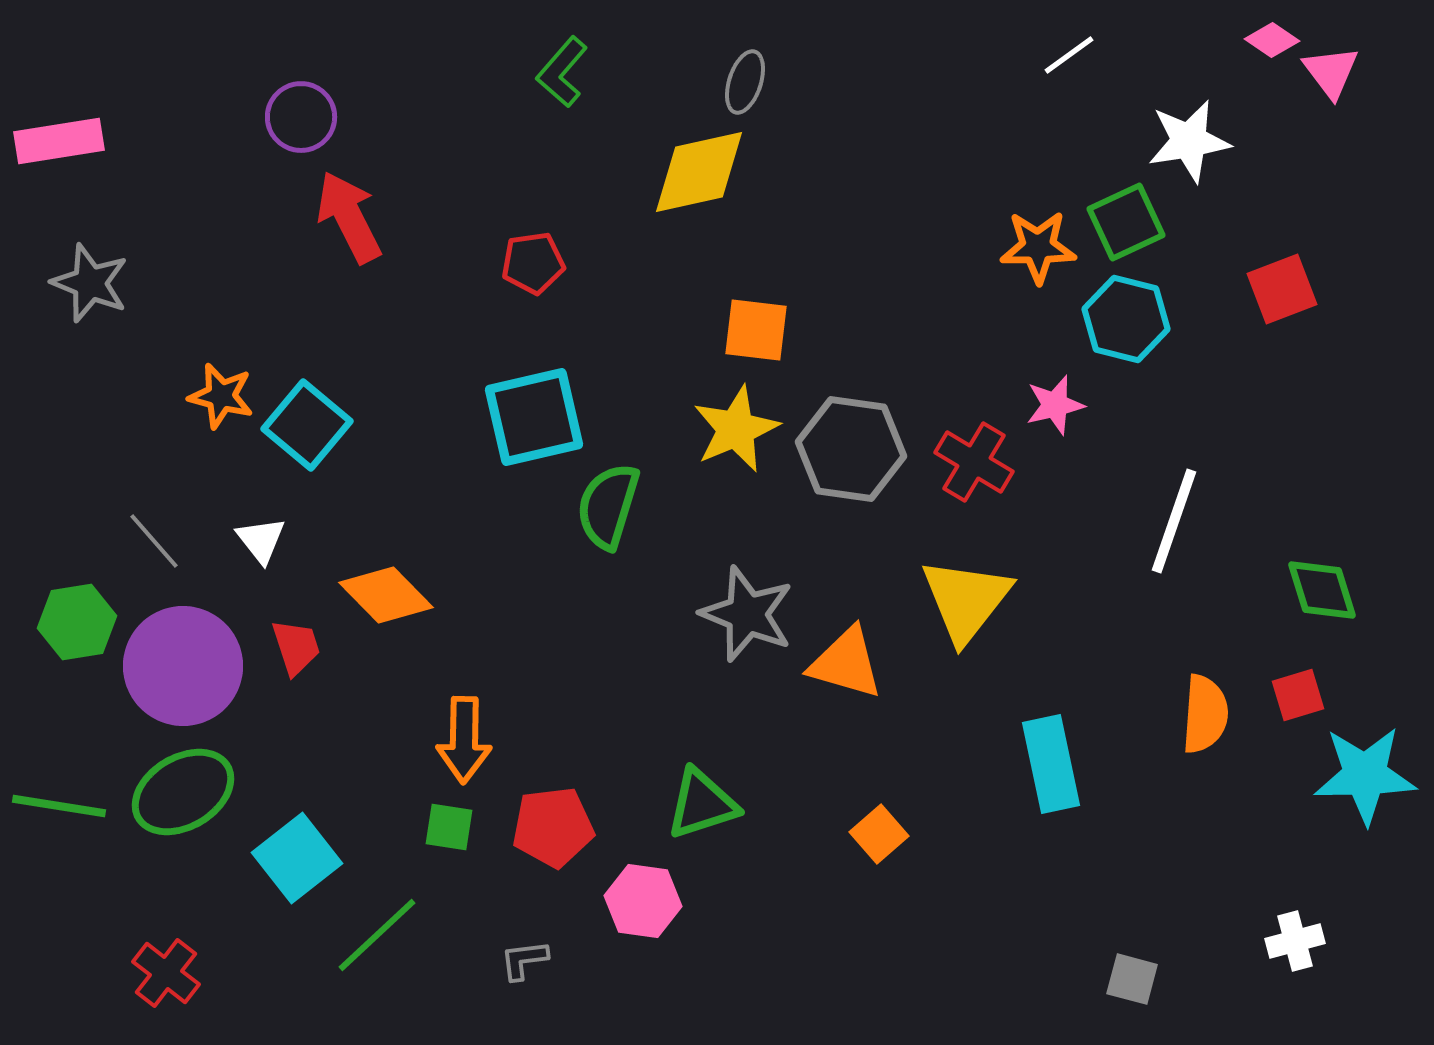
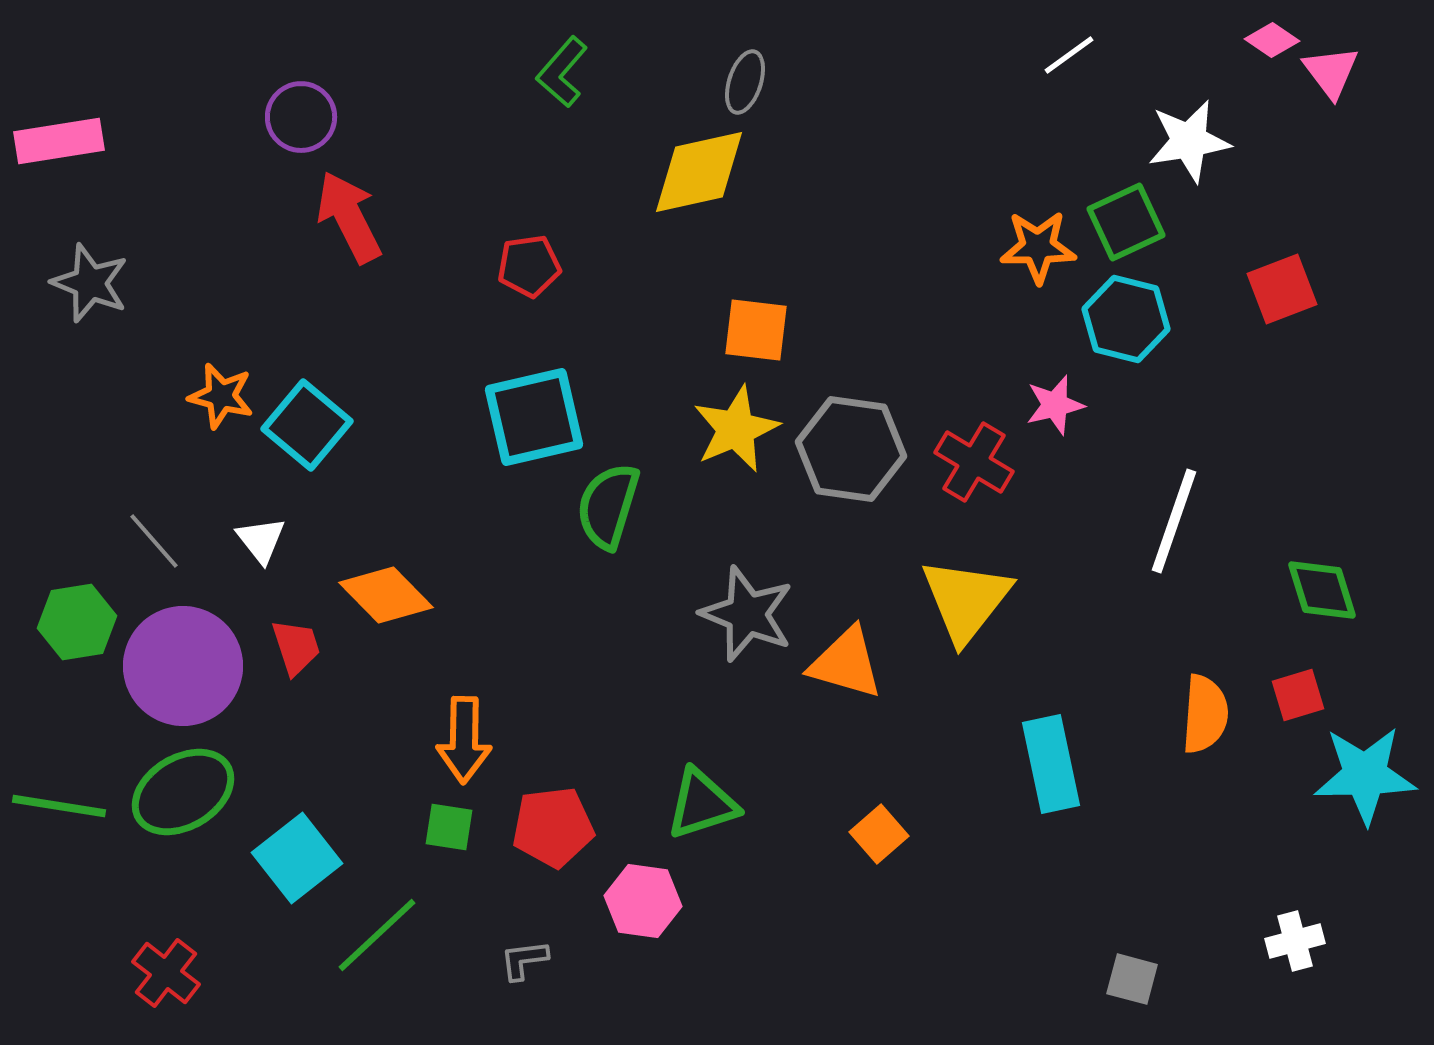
red pentagon at (533, 263): moved 4 px left, 3 px down
